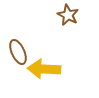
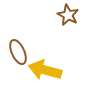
yellow arrow: moved 1 px right, 1 px down; rotated 12 degrees clockwise
